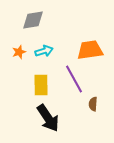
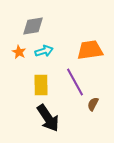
gray diamond: moved 6 px down
orange star: rotated 24 degrees counterclockwise
purple line: moved 1 px right, 3 px down
brown semicircle: rotated 24 degrees clockwise
